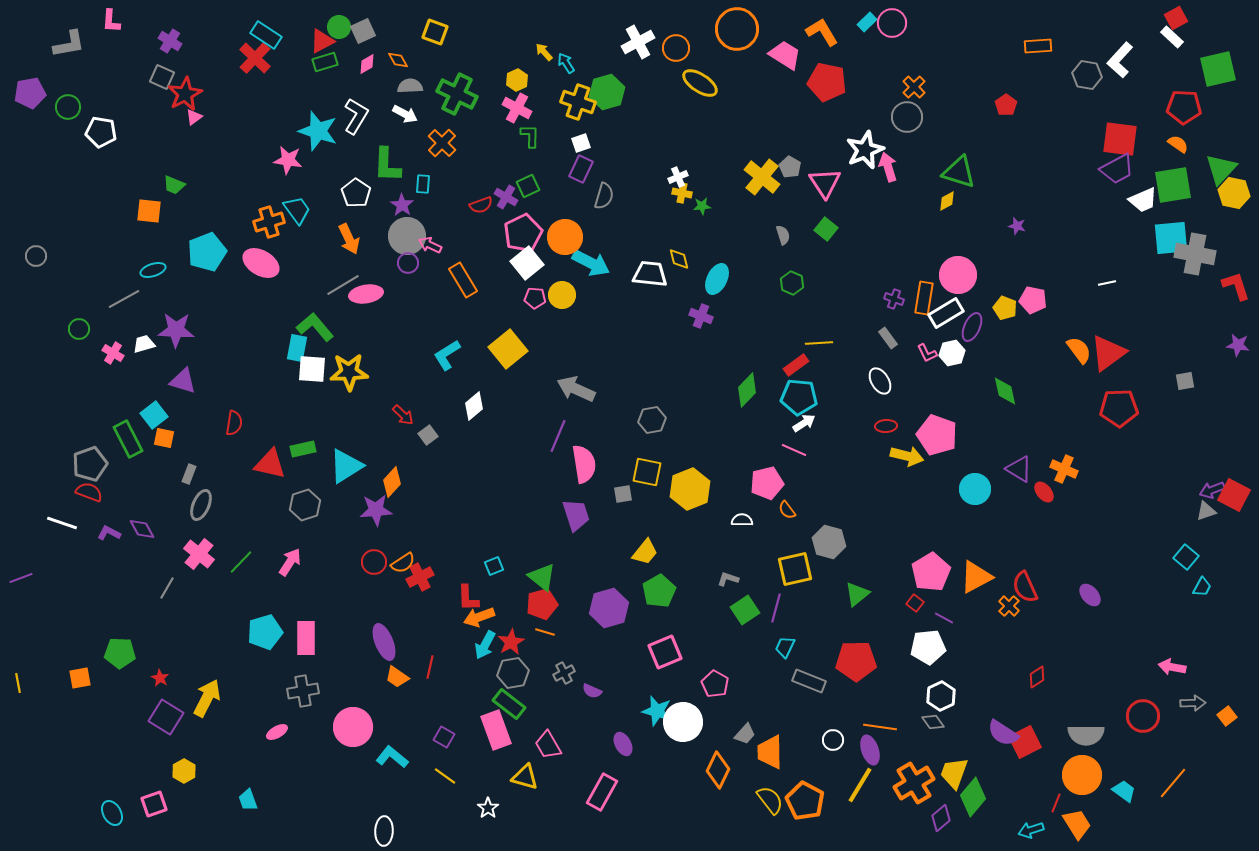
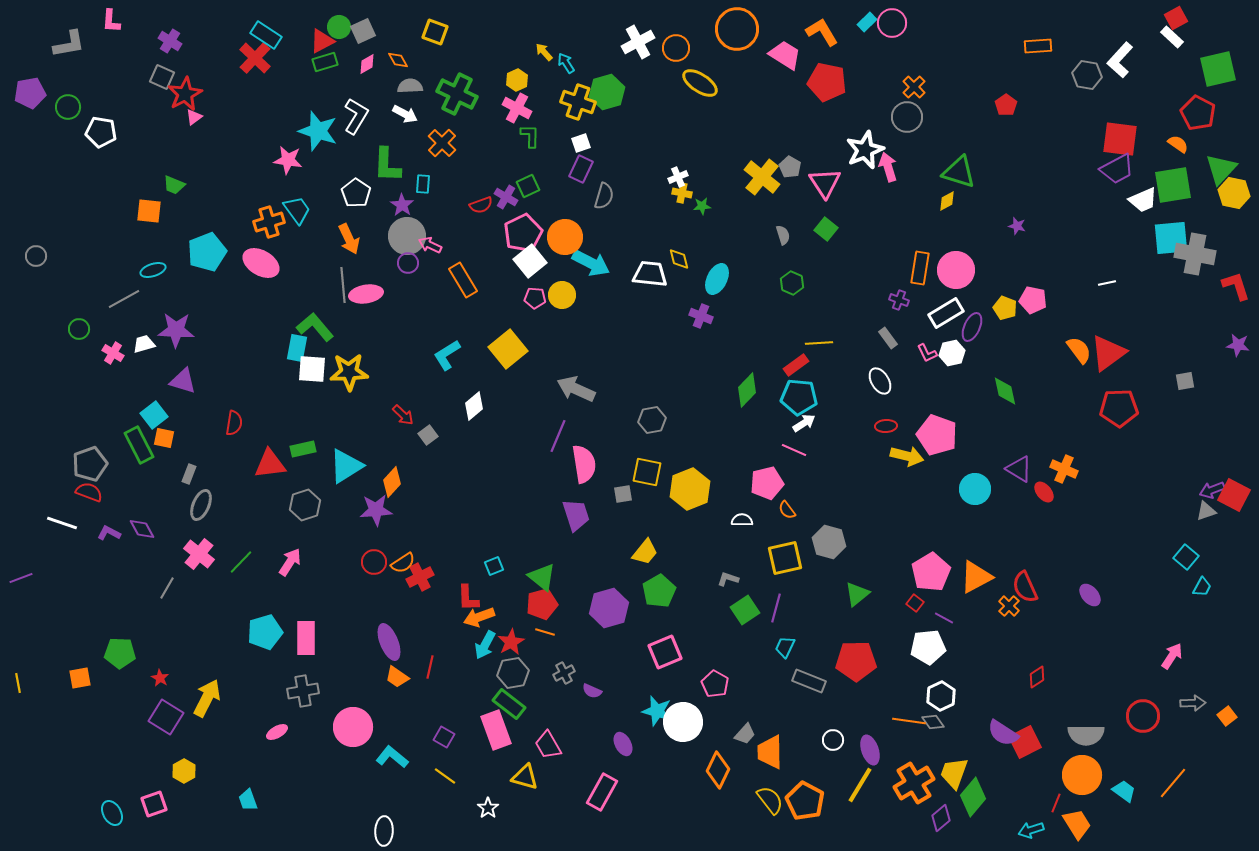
red pentagon at (1184, 107): moved 14 px right, 6 px down; rotated 24 degrees clockwise
white square at (527, 263): moved 3 px right, 2 px up
pink circle at (958, 275): moved 2 px left, 5 px up
gray line at (343, 285): rotated 64 degrees counterclockwise
orange rectangle at (924, 298): moved 4 px left, 30 px up
purple cross at (894, 299): moved 5 px right, 1 px down
green rectangle at (128, 439): moved 11 px right, 6 px down
red triangle at (270, 464): rotated 20 degrees counterclockwise
yellow square at (795, 569): moved 10 px left, 11 px up
purple ellipse at (384, 642): moved 5 px right
pink arrow at (1172, 667): moved 11 px up; rotated 112 degrees clockwise
orange line at (880, 727): moved 29 px right, 6 px up
